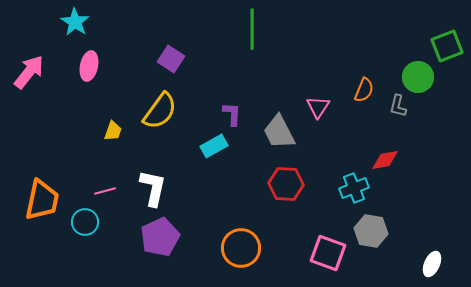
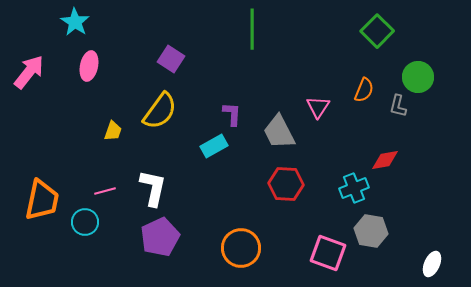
green square: moved 70 px left, 15 px up; rotated 24 degrees counterclockwise
